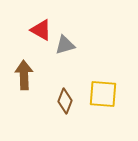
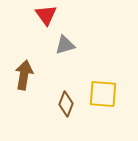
red triangle: moved 5 px right, 15 px up; rotated 25 degrees clockwise
brown arrow: rotated 12 degrees clockwise
brown diamond: moved 1 px right, 3 px down
